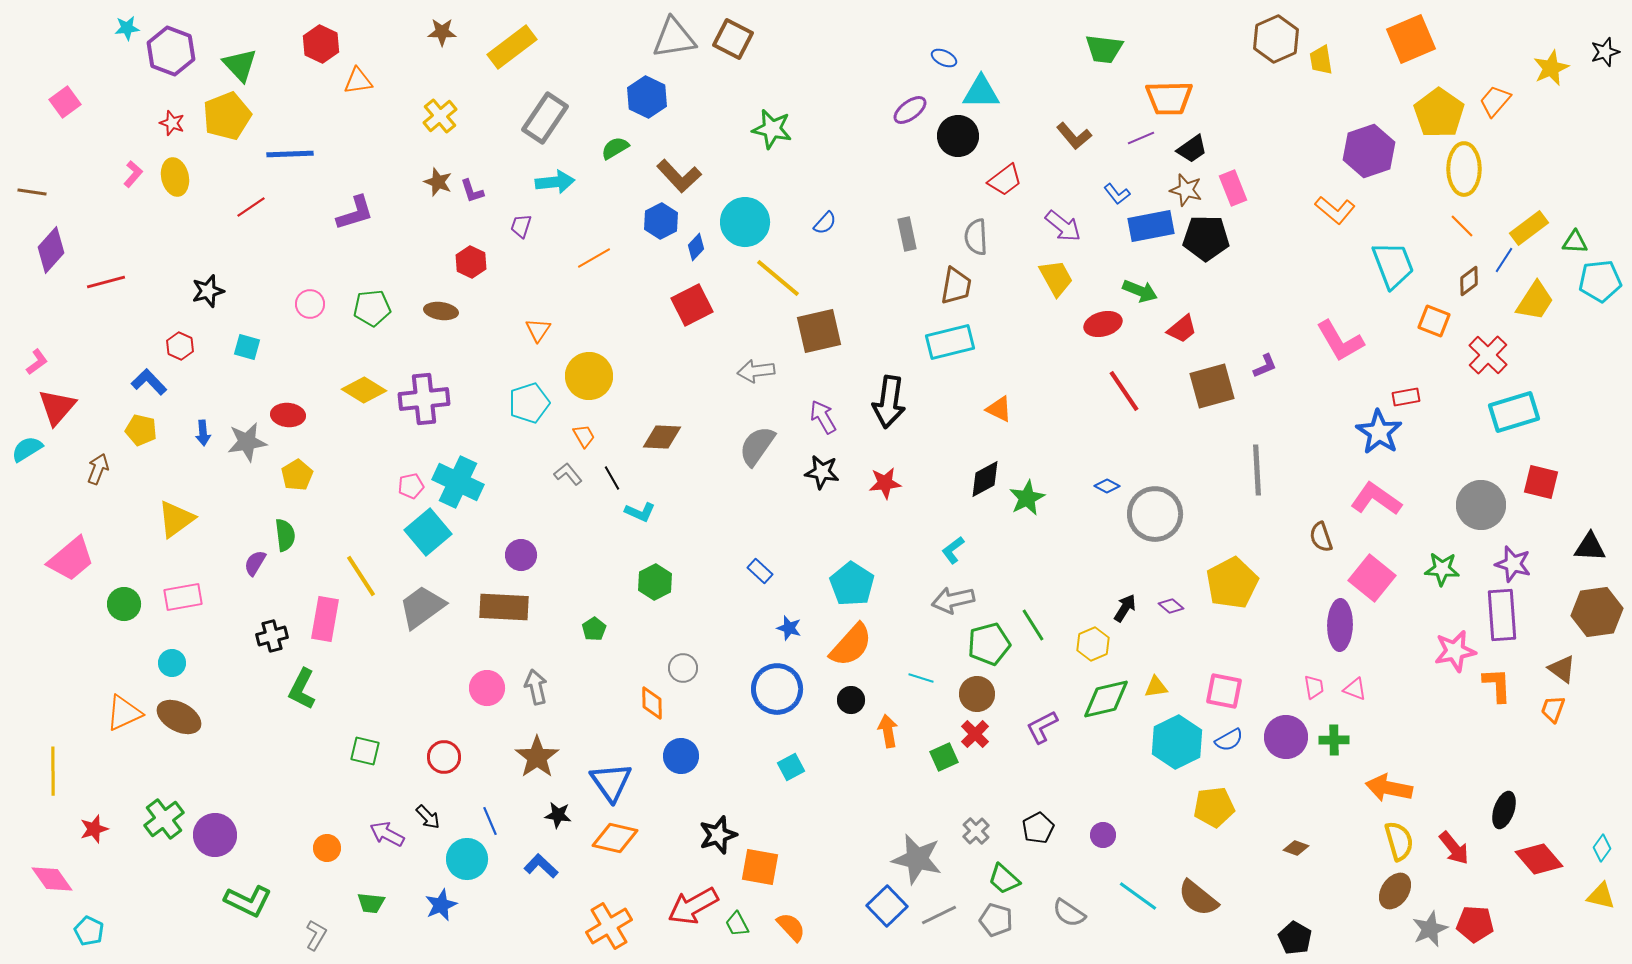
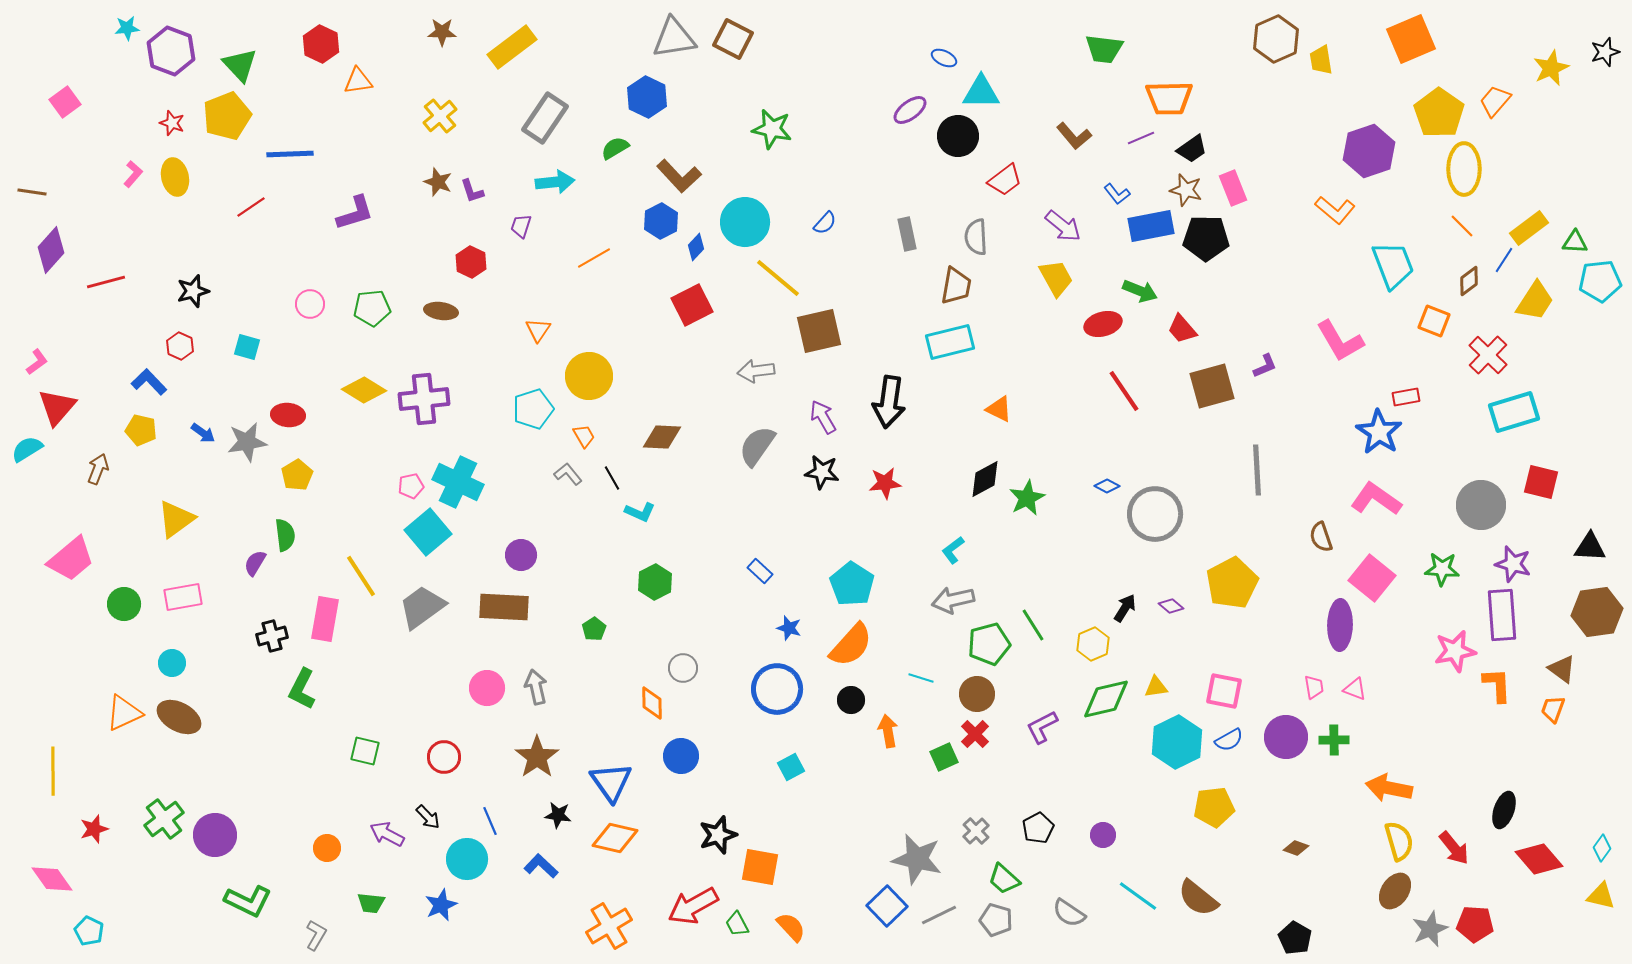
black star at (208, 291): moved 15 px left
red trapezoid at (1182, 329): rotated 88 degrees clockwise
cyan pentagon at (529, 403): moved 4 px right, 6 px down
blue arrow at (203, 433): rotated 50 degrees counterclockwise
